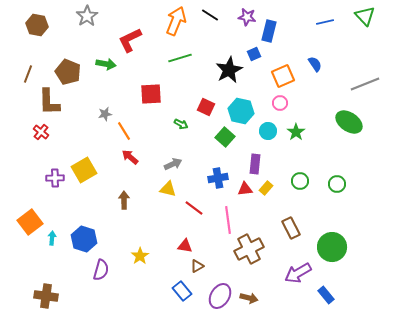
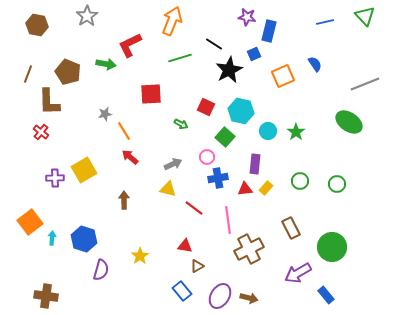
black line at (210, 15): moved 4 px right, 29 px down
orange arrow at (176, 21): moved 4 px left
red L-shape at (130, 40): moved 5 px down
pink circle at (280, 103): moved 73 px left, 54 px down
